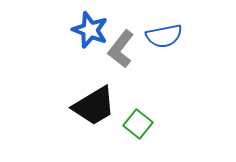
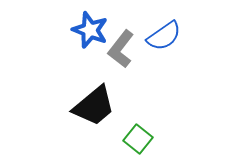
blue semicircle: rotated 24 degrees counterclockwise
black trapezoid: rotated 9 degrees counterclockwise
green square: moved 15 px down
